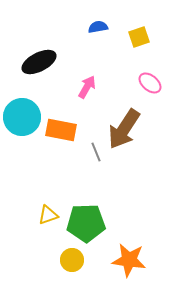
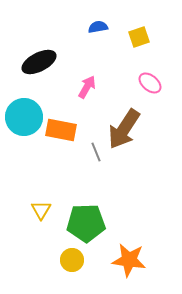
cyan circle: moved 2 px right
yellow triangle: moved 7 px left, 5 px up; rotated 40 degrees counterclockwise
